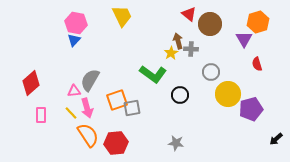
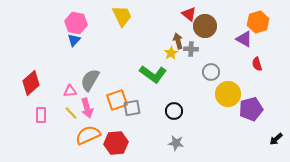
brown circle: moved 5 px left, 2 px down
purple triangle: rotated 30 degrees counterclockwise
pink triangle: moved 4 px left
black circle: moved 6 px left, 16 px down
orange semicircle: rotated 80 degrees counterclockwise
